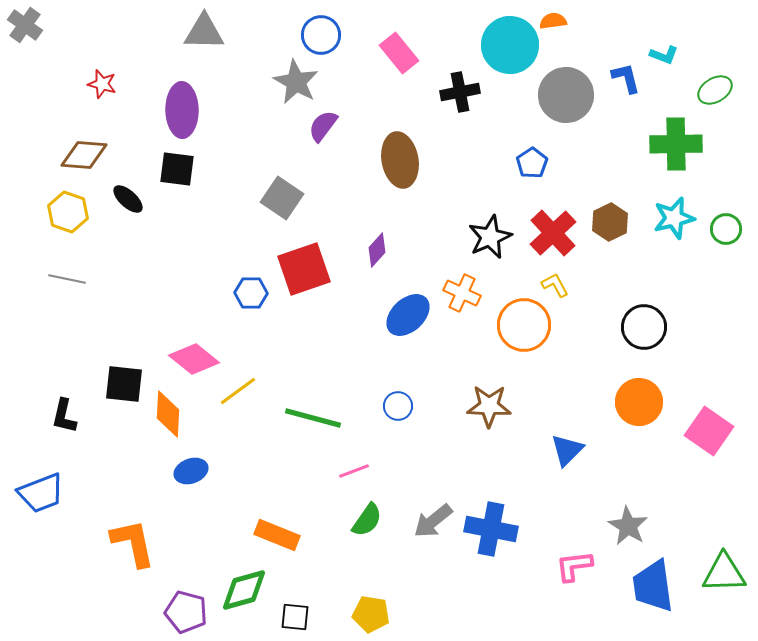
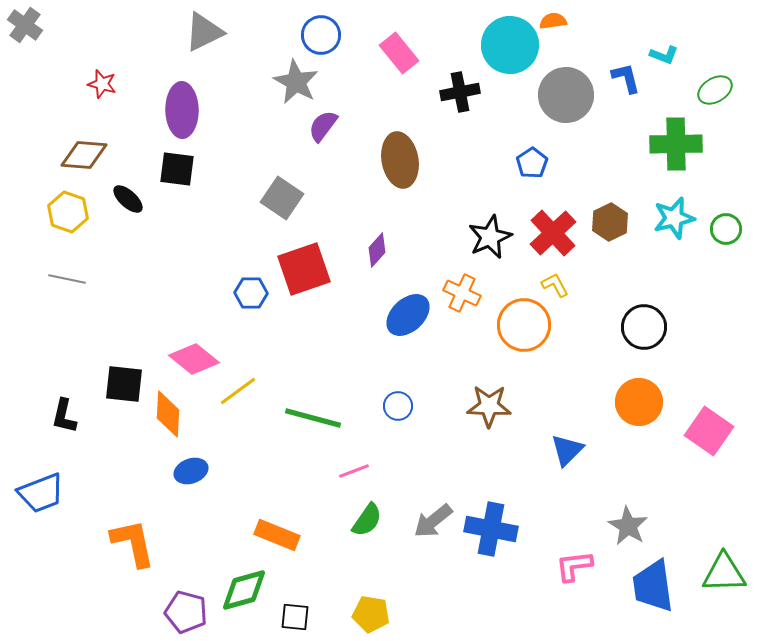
gray triangle at (204, 32): rotated 27 degrees counterclockwise
